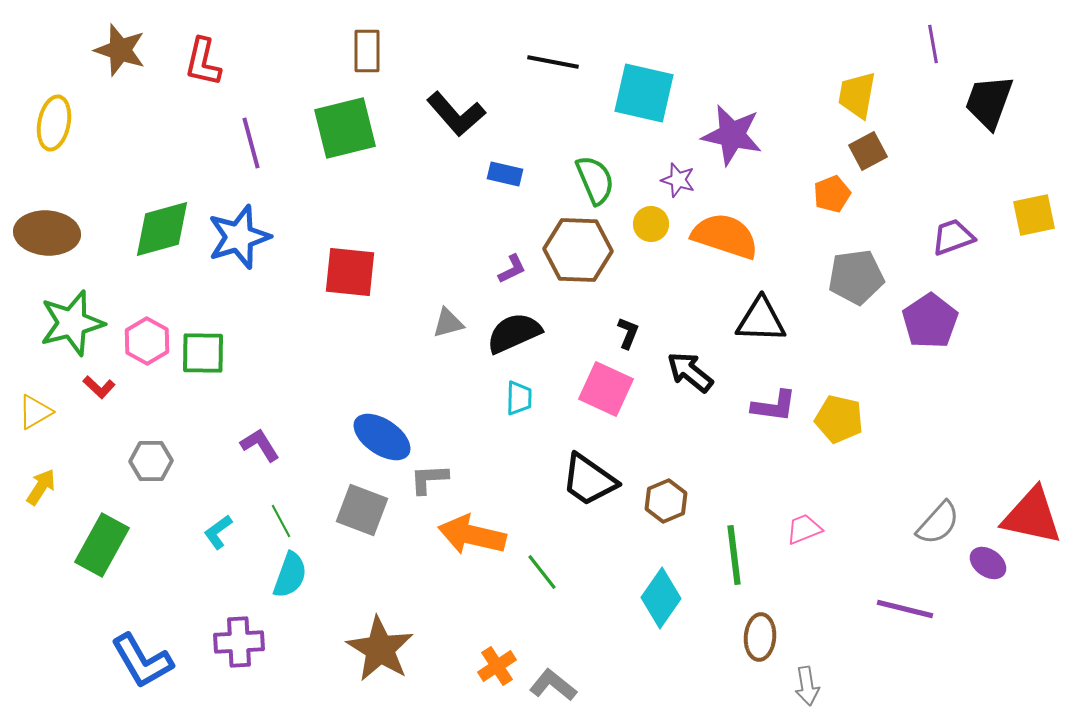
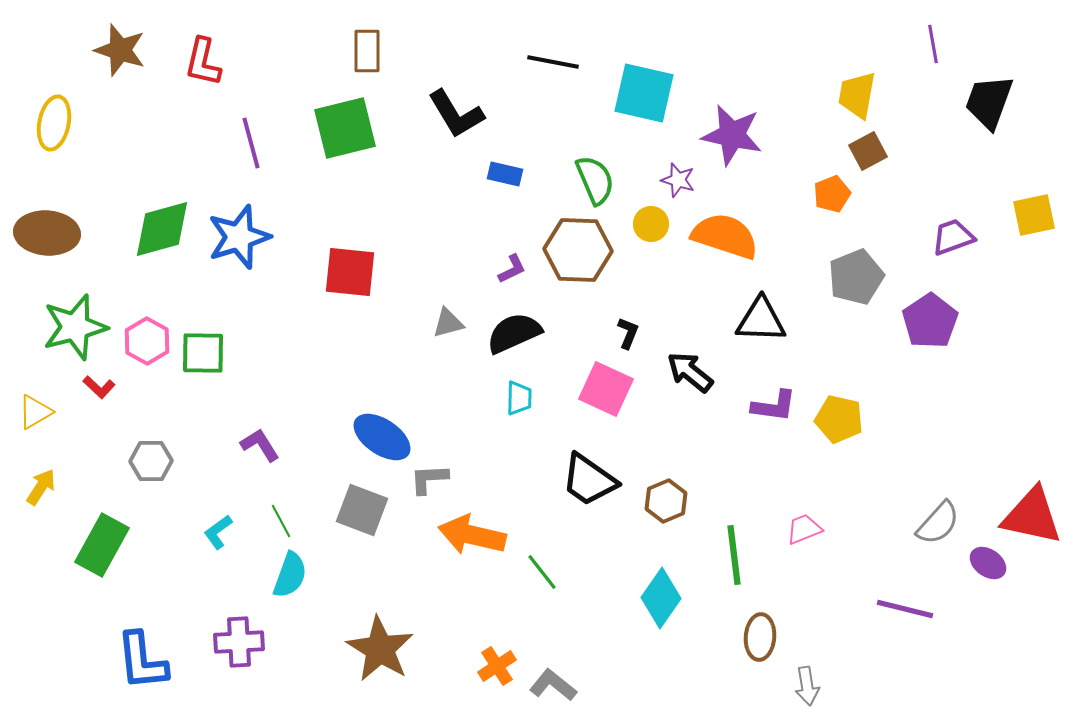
black L-shape at (456, 114): rotated 10 degrees clockwise
gray pentagon at (856, 277): rotated 14 degrees counterclockwise
green star at (72, 323): moved 3 px right, 4 px down
blue L-shape at (142, 661): rotated 24 degrees clockwise
